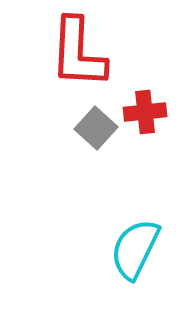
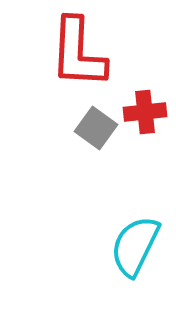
gray square: rotated 6 degrees counterclockwise
cyan semicircle: moved 3 px up
